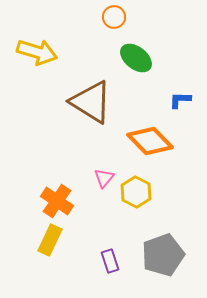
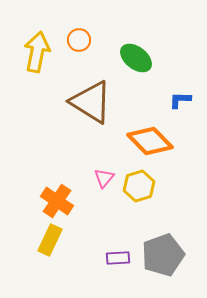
orange circle: moved 35 px left, 23 px down
yellow arrow: rotated 96 degrees counterclockwise
yellow hexagon: moved 3 px right, 6 px up; rotated 16 degrees clockwise
purple rectangle: moved 8 px right, 3 px up; rotated 75 degrees counterclockwise
